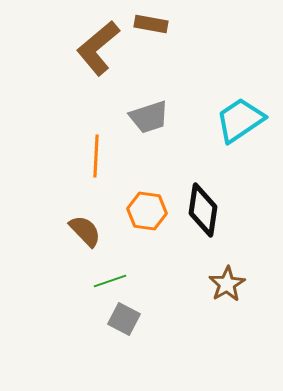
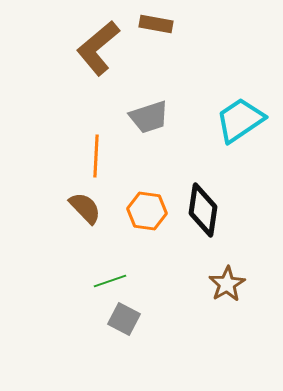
brown rectangle: moved 5 px right
brown semicircle: moved 23 px up
